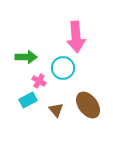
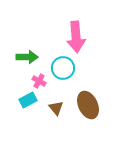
green arrow: moved 1 px right
brown ellipse: rotated 12 degrees clockwise
brown triangle: moved 2 px up
